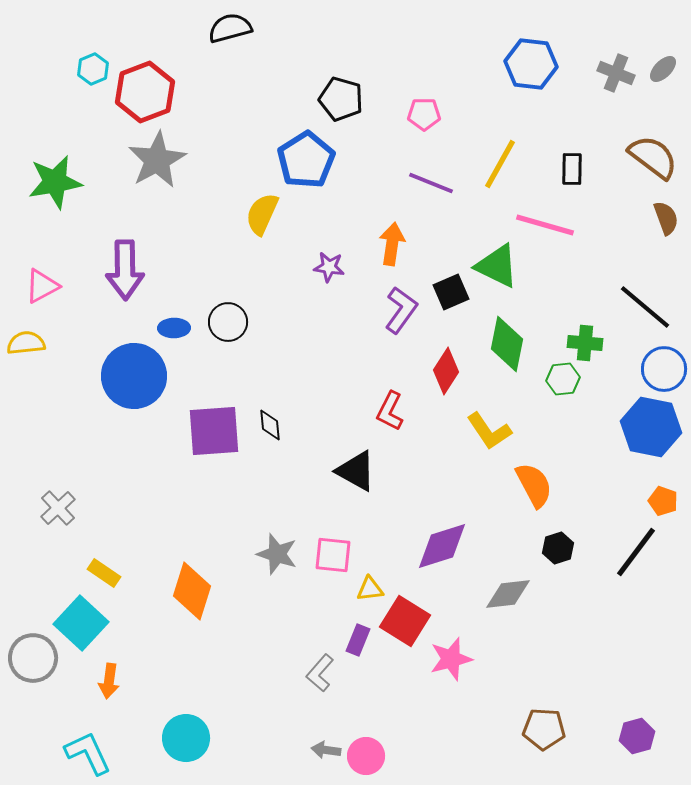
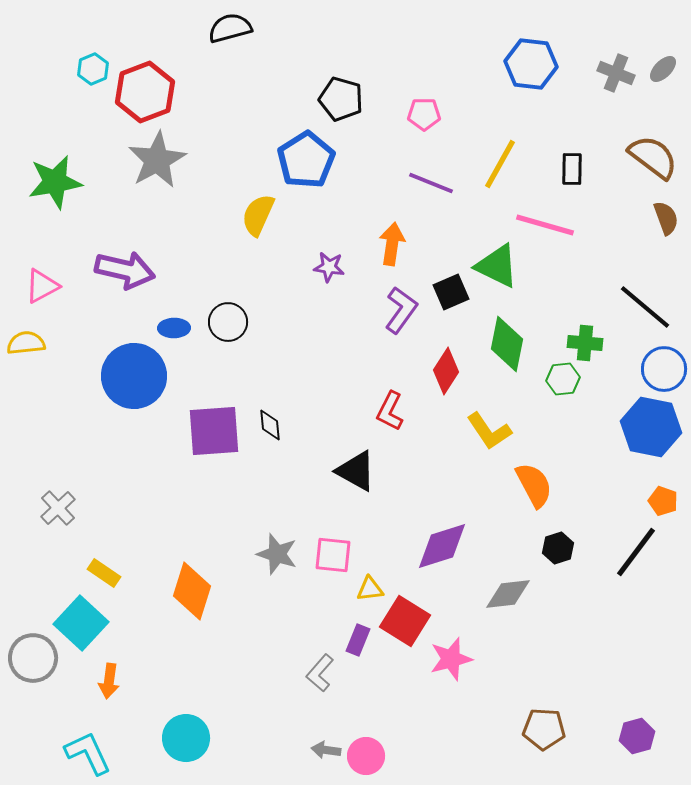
yellow semicircle at (262, 214): moved 4 px left, 1 px down
purple arrow at (125, 270): rotated 76 degrees counterclockwise
